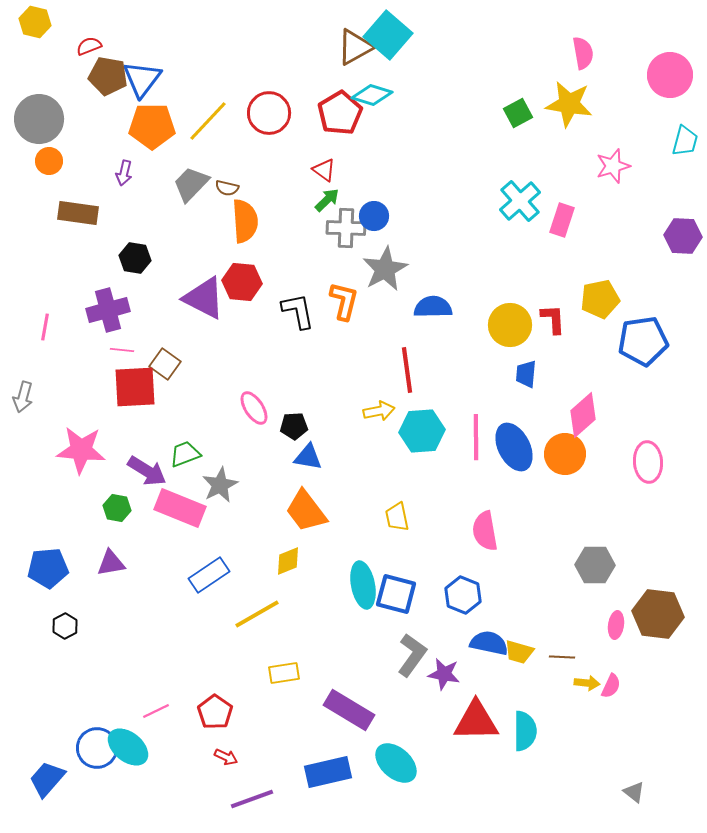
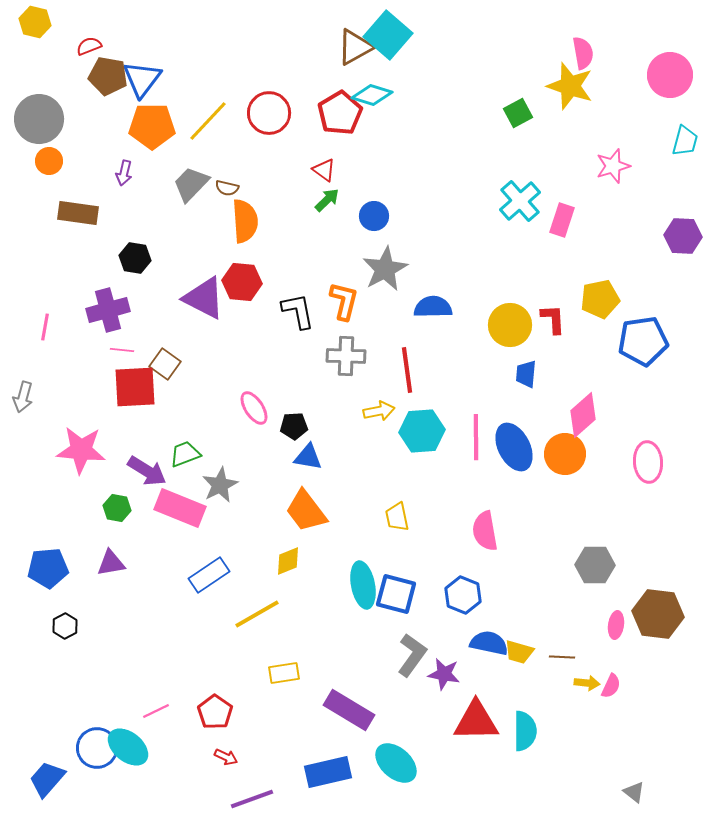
yellow star at (569, 104): moved 1 px right, 18 px up; rotated 9 degrees clockwise
gray cross at (346, 228): moved 128 px down
